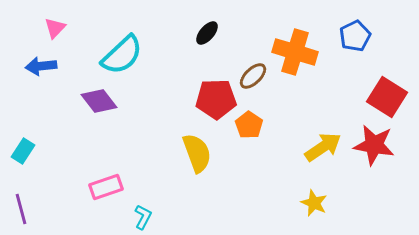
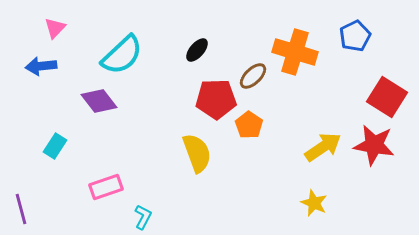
black ellipse: moved 10 px left, 17 px down
cyan rectangle: moved 32 px right, 5 px up
